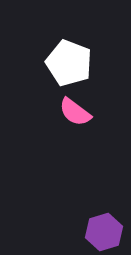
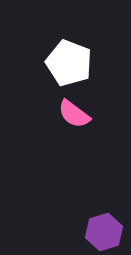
pink semicircle: moved 1 px left, 2 px down
